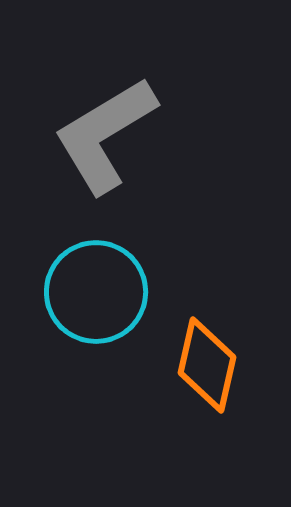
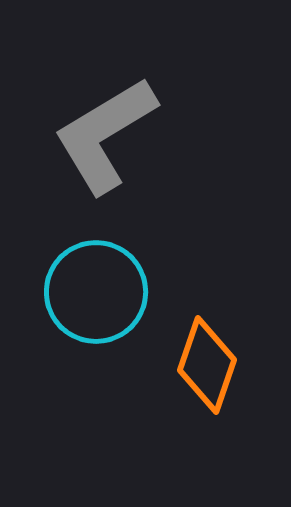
orange diamond: rotated 6 degrees clockwise
